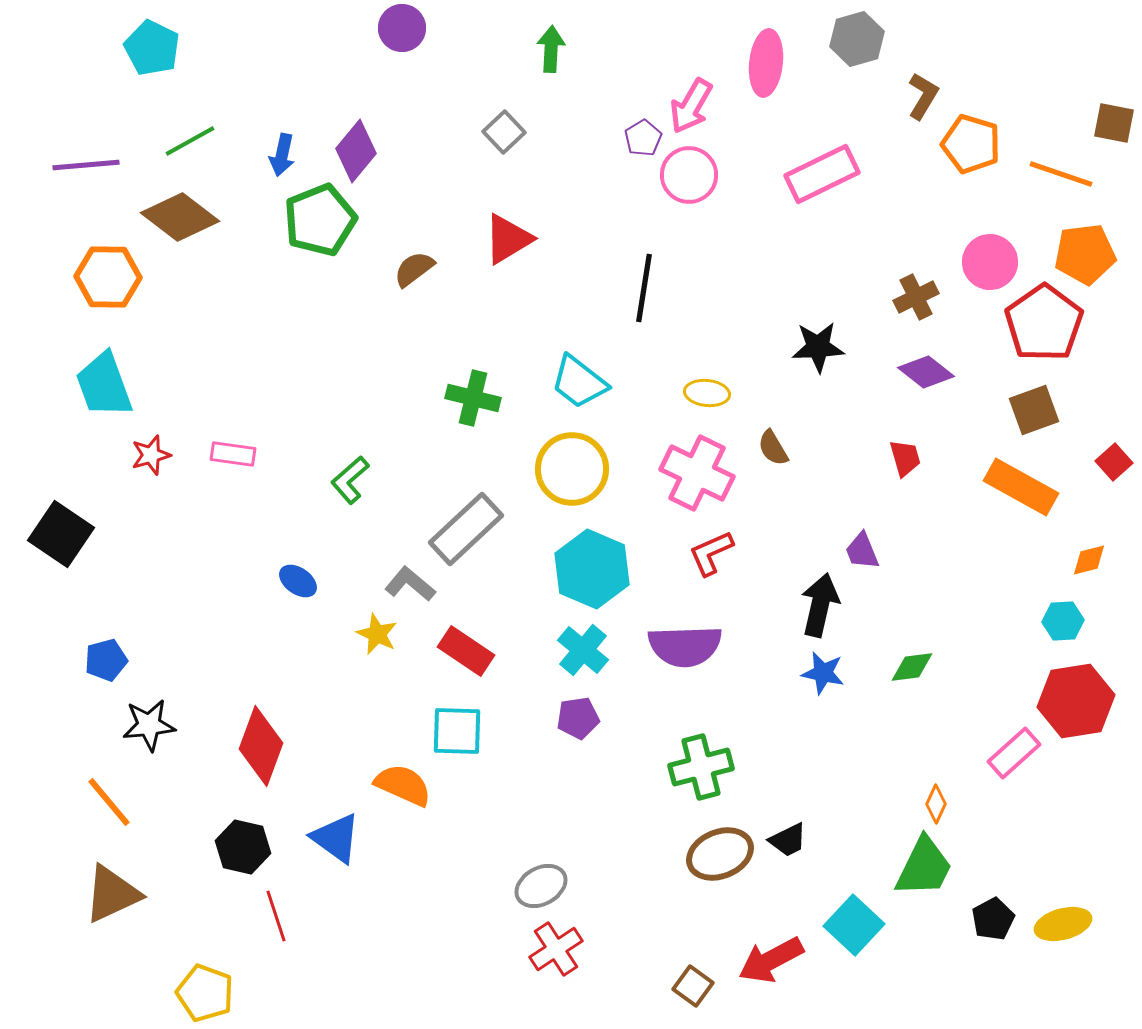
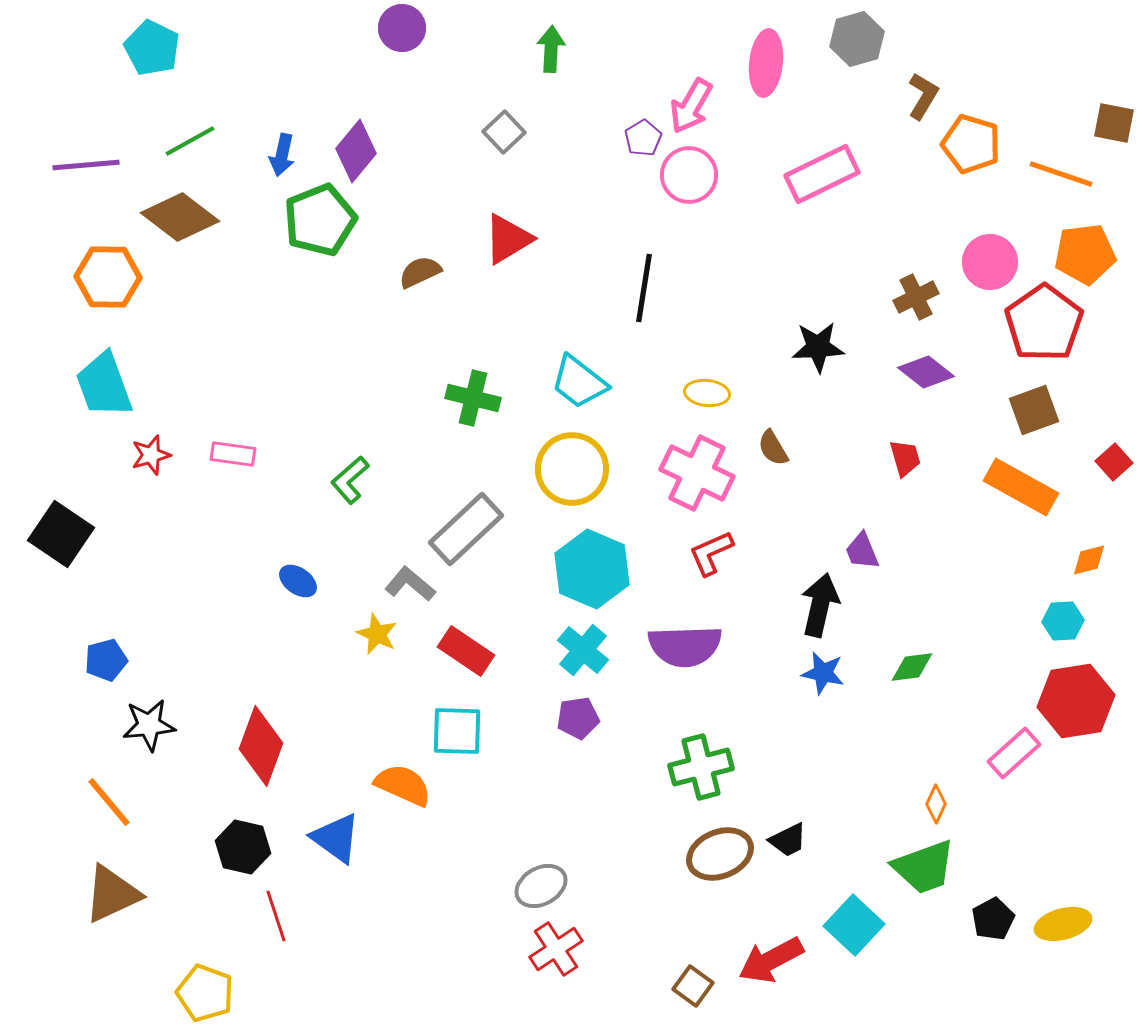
brown semicircle at (414, 269): moved 6 px right, 3 px down; rotated 12 degrees clockwise
green trapezoid at (924, 867): rotated 44 degrees clockwise
